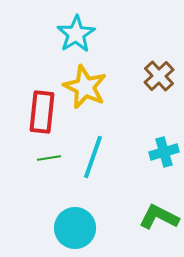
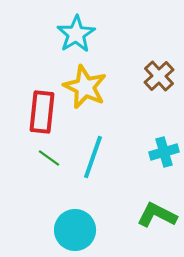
green line: rotated 45 degrees clockwise
green L-shape: moved 2 px left, 2 px up
cyan circle: moved 2 px down
